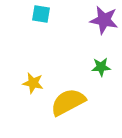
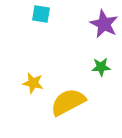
purple star: moved 4 px down; rotated 16 degrees clockwise
